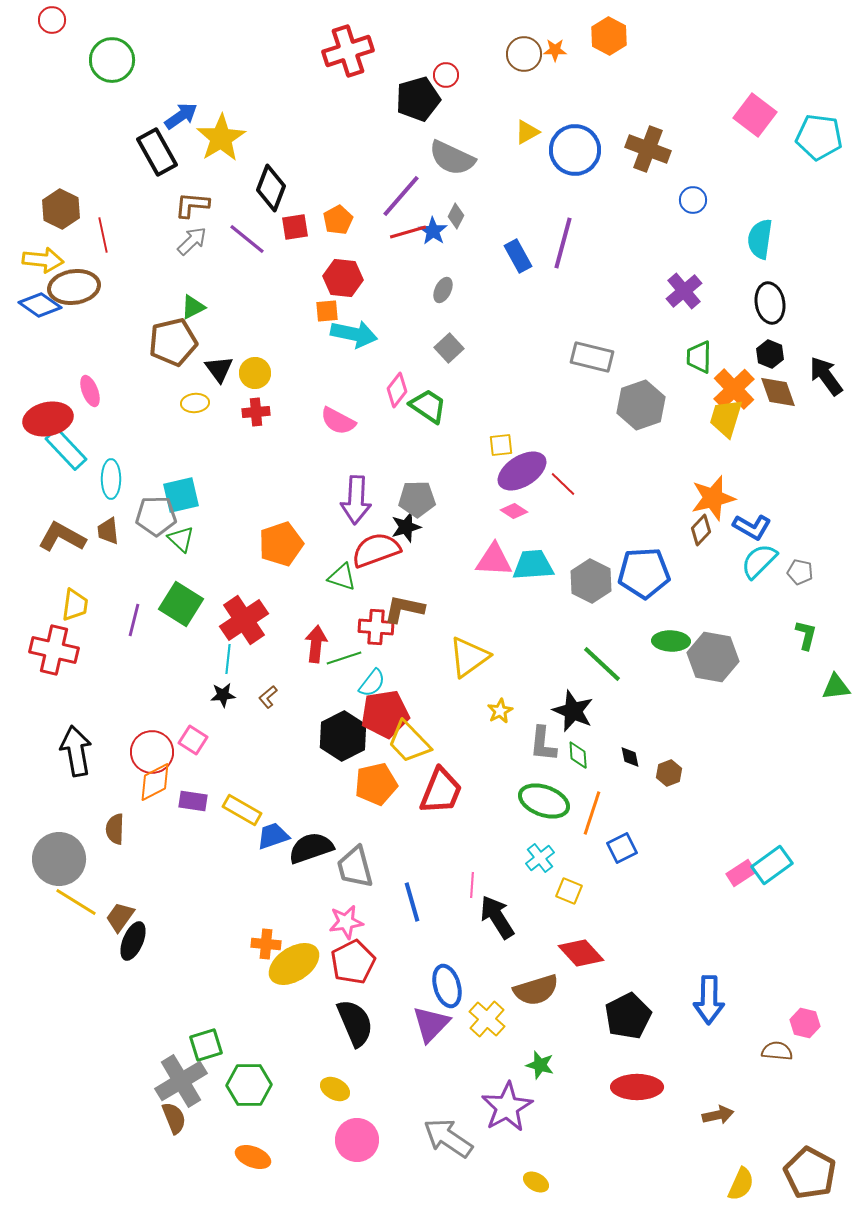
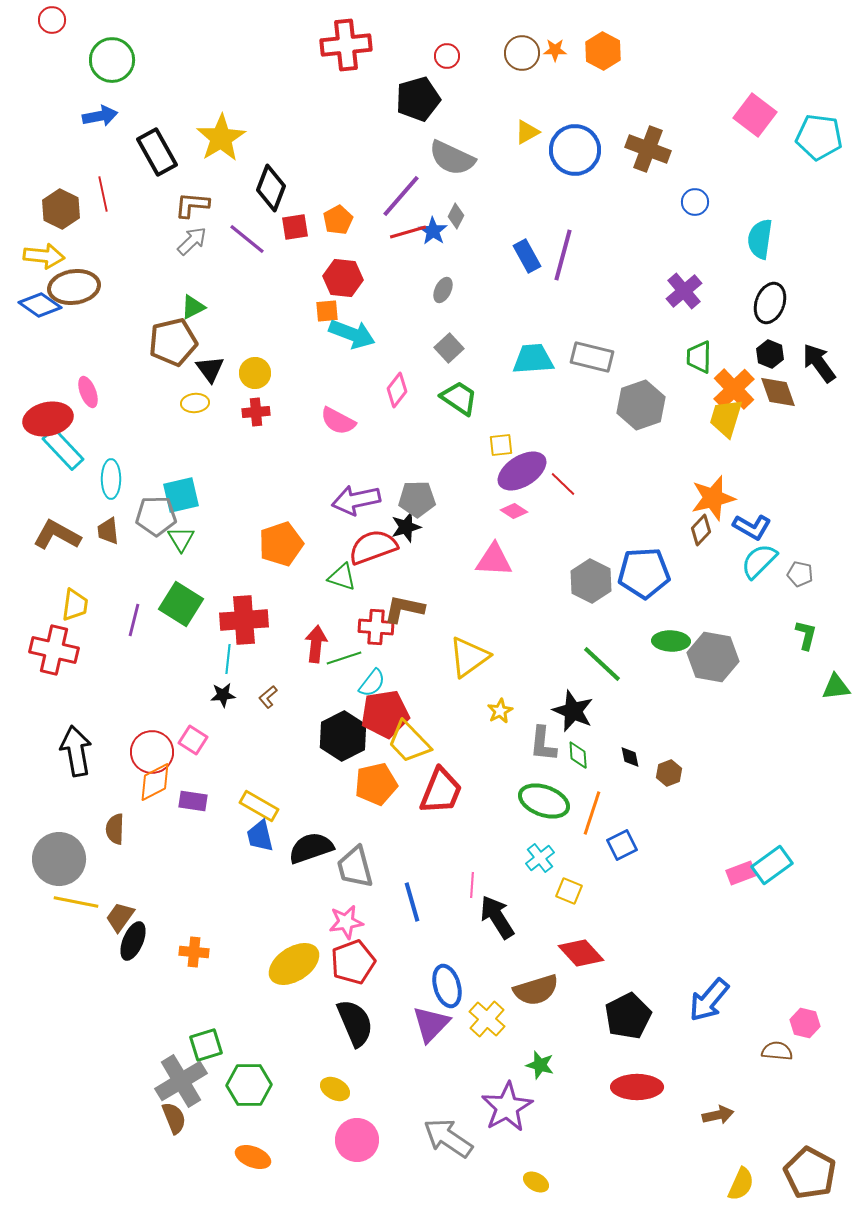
orange hexagon at (609, 36): moved 6 px left, 15 px down
red cross at (348, 51): moved 2 px left, 6 px up; rotated 12 degrees clockwise
brown circle at (524, 54): moved 2 px left, 1 px up
red circle at (446, 75): moved 1 px right, 19 px up
blue arrow at (181, 116): moved 81 px left; rotated 24 degrees clockwise
blue circle at (693, 200): moved 2 px right, 2 px down
red line at (103, 235): moved 41 px up
purple line at (563, 243): moved 12 px down
blue rectangle at (518, 256): moved 9 px right
yellow arrow at (43, 260): moved 1 px right, 4 px up
black ellipse at (770, 303): rotated 30 degrees clockwise
cyan arrow at (354, 334): moved 2 px left; rotated 9 degrees clockwise
black triangle at (219, 369): moved 9 px left
black arrow at (826, 376): moved 7 px left, 13 px up
pink ellipse at (90, 391): moved 2 px left, 1 px down
green trapezoid at (428, 406): moved 31 px right, 8 px up
cyan rectangle at (66, 449): moved 3 px left
purple arrow at (356, 500): rotated 75 degrees clockwise
brown L-shape at (62, 537): moved 5 px left, 2 px up
green triangle at (181, 539): rotated 16 degrees clockwise
red semicircle at (376, 550): moved 3 px left, 3 px up
cyan trapezoid at (533, 565): moved 206 px up
gray pentagon at (800, 572): moved 2 px down
red cross at (244, 620): rotated 30 degrees clockwise
yellow rectangle at (242, 810): moved 17 px right, 4 px up
blue trapezoid at (273, 836): moved 13 px left; rotated 84 degrees counterclockwise
blue square at (622, 848): moved 3 px up
pink rectangle at (741, 873): rotated 12 degrees clockwise
yellow line at (76, 902): rotated 21 degrees counterclockwise
orange cross at (266, 944): moved 72 px left, 8 px down
red pentagon at (353, 962): rotated 6 degrees clockwise
blue arrow at (709, 1000): rotated 39 degrees clockwise
